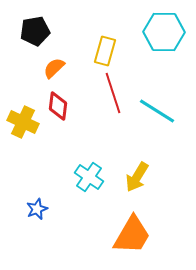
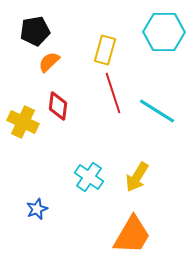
yellow rectangle: moved 1 px up
orange semicircle: moved 5 px left, 6 px up
